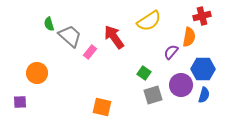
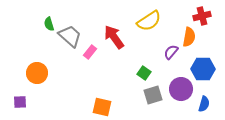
purple circle: moved 4 px down
blue semicircle: moved 9 px down
